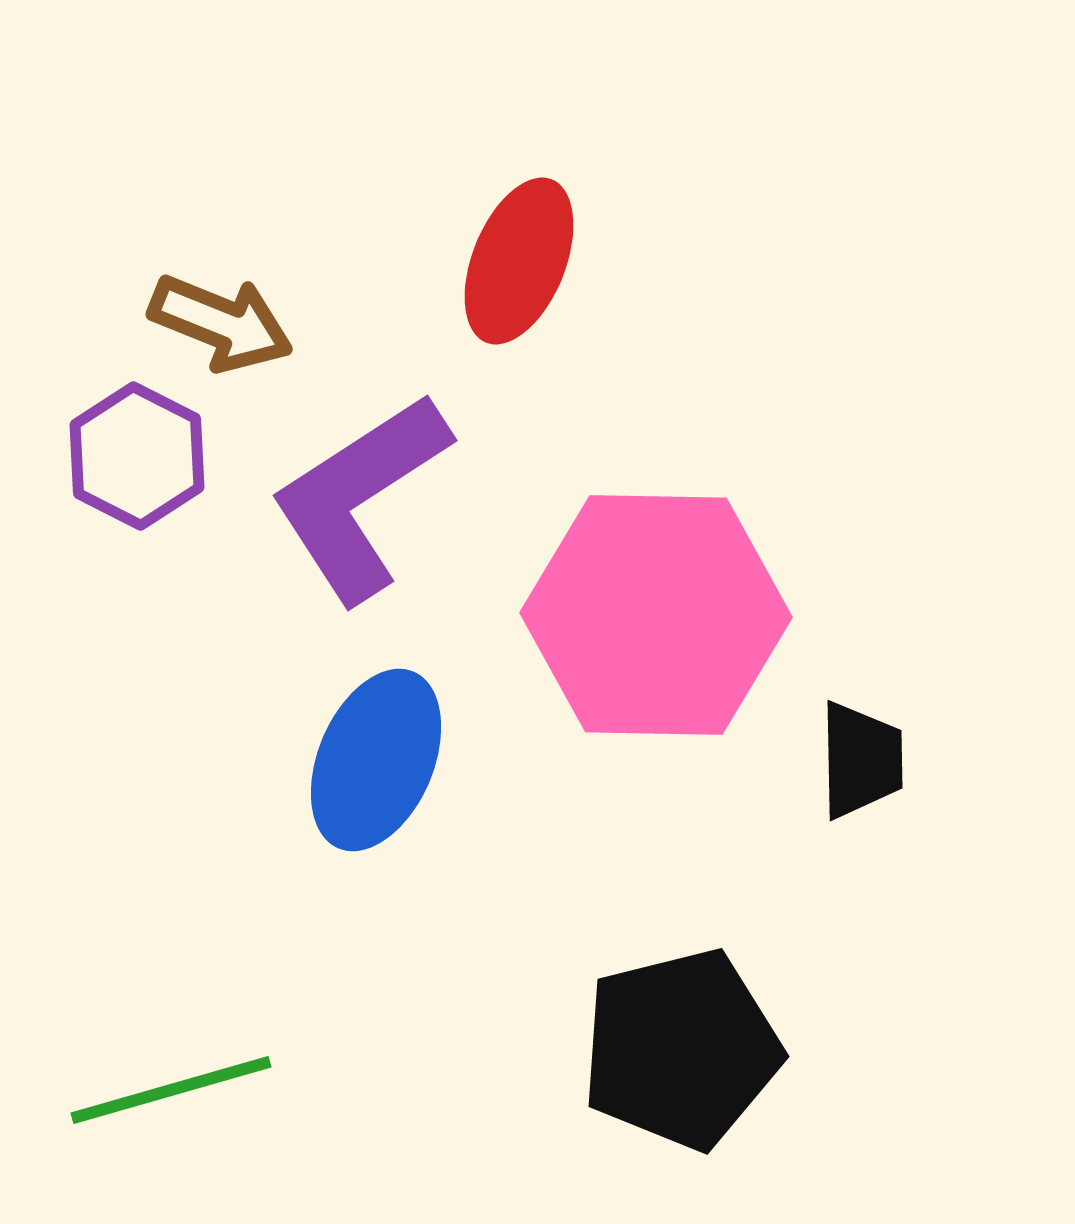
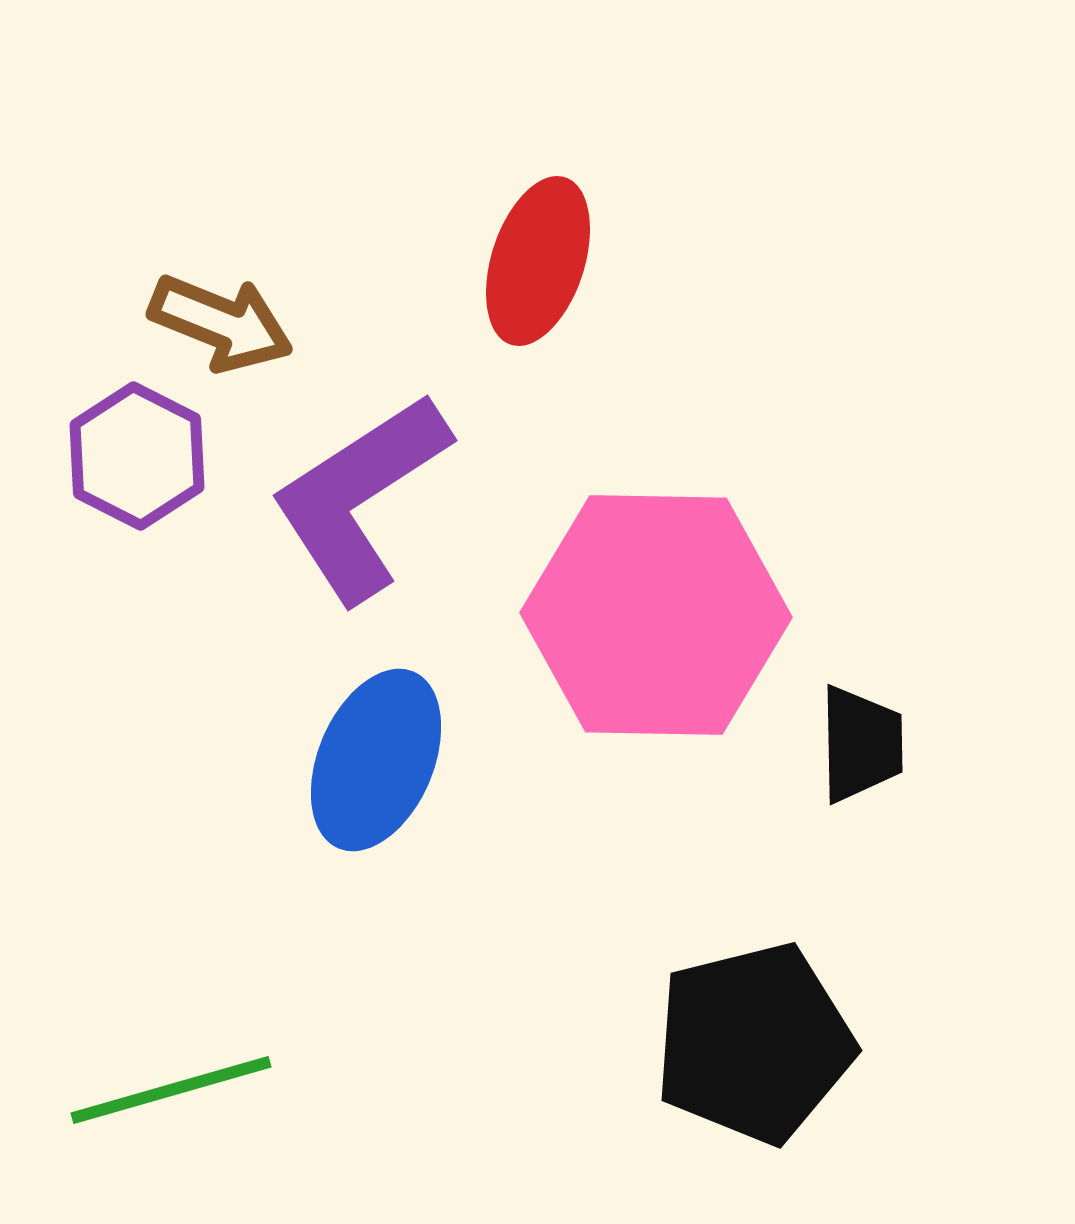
red ellipse: moved 19 px right; rotated 4 degrees counterclockwise
black trapezoid: moved 16 px up
black pentagon: moved 73 px right, 6 px up
